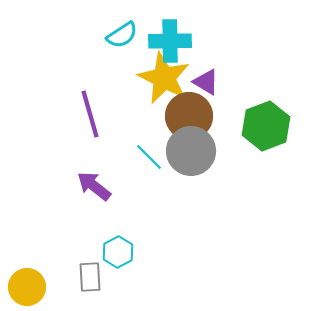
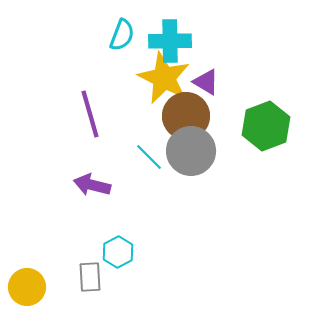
cyan semicircle: rotated 36 degrees counterclockwise
brown circle: moved 3 px left
purple arrow: moved 2 px left, 1 px up; rotated 24 degrees counterclockwise
